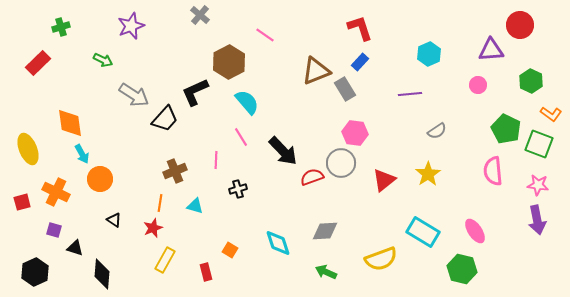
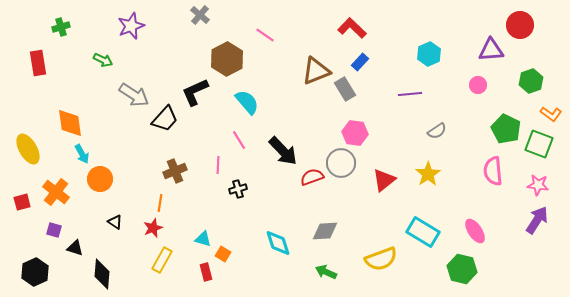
red L-shape at (360, 28): moved 8 px left; rotated 28 degrees counterclockwise
brown hexagon at (229, 62): moved 2 px left, 3 px up
red rectangle at (38, 63): rotated 55 degrees counterclockwise
green hexagon at (531, 81): rotated 15 degrees clockwise
pink line at (241, 137): moved 2 px left, 3 px down
yellow ellipse at (28, 149): rotated 8 degrees counterclockwise
pink line at (216, 160): moved 2 px right, 5 px down
orange cross at (56, 192): rotated 12 degrees clockwise
cyan triangle at (195, 206): moved 8 px right, 33 px down
black triangle at (114, 220): moved 1 px right, 2 px down
purple arrow at (537, 220): rotated 136 degrees counterclockwise
orange square at (230, 250): moved 7 px left, 4 px down
yellow rectangle at (165, 260): moved 3 px left
